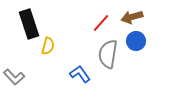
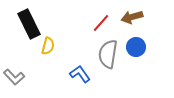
black rectangle: rotated 8 degrees counterclockwise
blue circle: moved 6 px down
